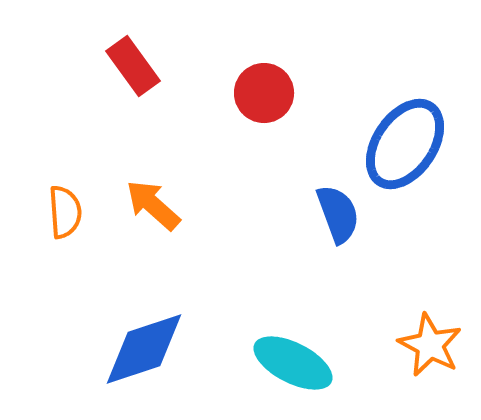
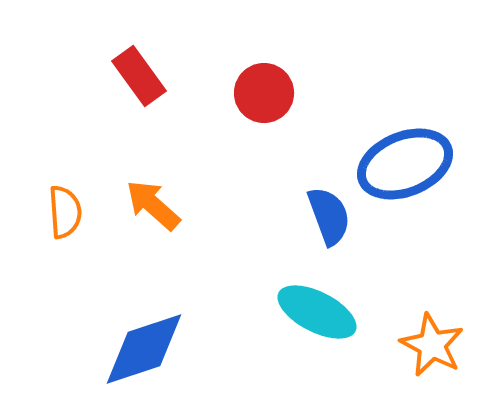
red rectangle: moved 6 px right, 10 px down
blue ellipse: moved 20 px down; rotated 34 degrees clockwise
blue semicircle: moved 9 px left, 2 px down
orange star: moved 2 px right
cyan ellipse: moved 24 px right, 51 px up
